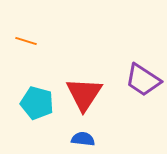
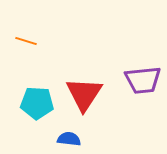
purple trapezoid: rotated 39 degrees counterclockwise
cyan pentagon: rotated 12 degrees counterclockwise
blue semicircle: moved 14 px left
